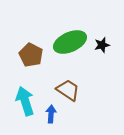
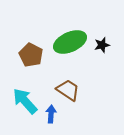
cyan arrow: rotated 24 degrees counterclockwise
